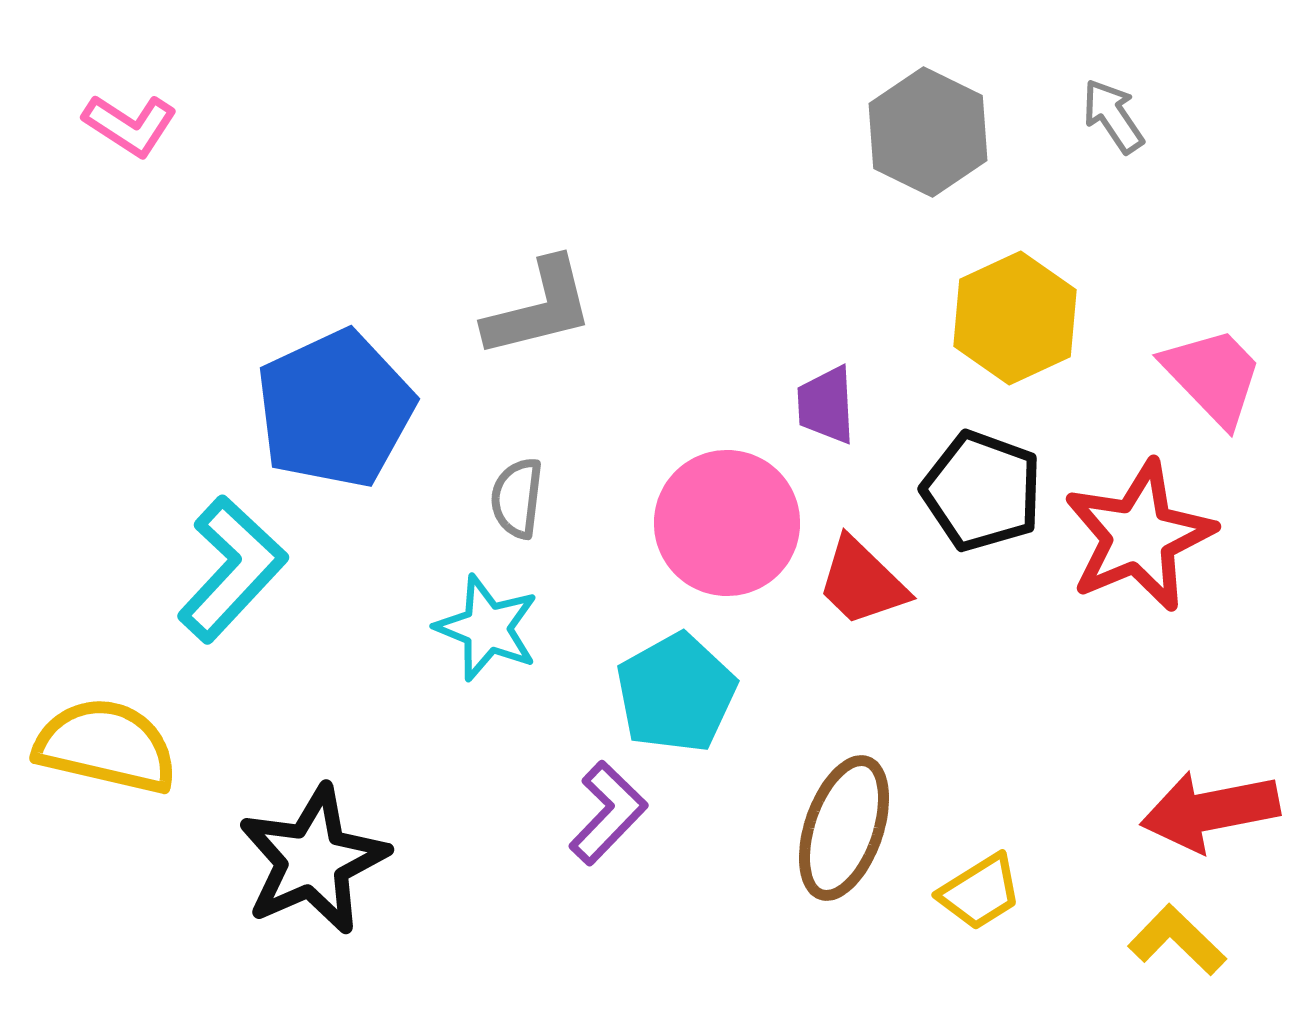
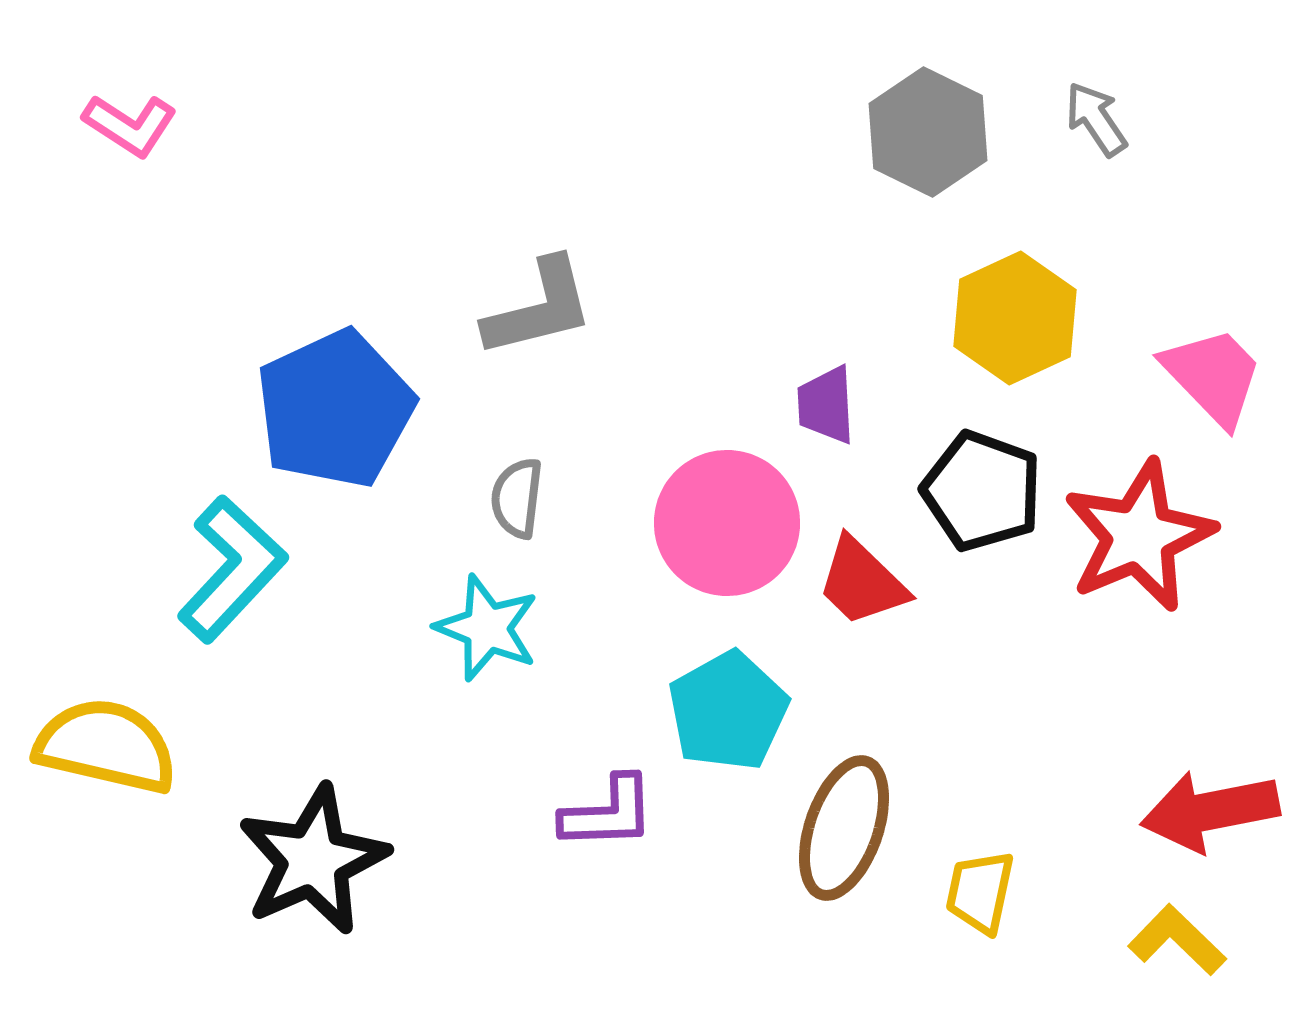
gray arrow: moved 17 px left, 3 px down
cyan pentagon: moved 52 px right, 18 px down
purple L-shape: rotated 44 degrees clockwise
yellow trapezoid: rotated 134 degrees clockwise
